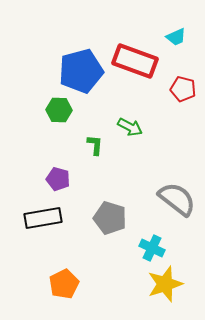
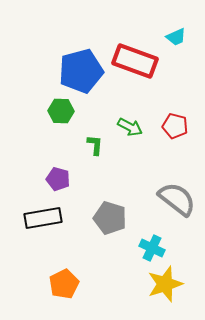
red pentagon: moved 8 px left, 37 px down
green hexagon: moved 2 px right, 1 px down
